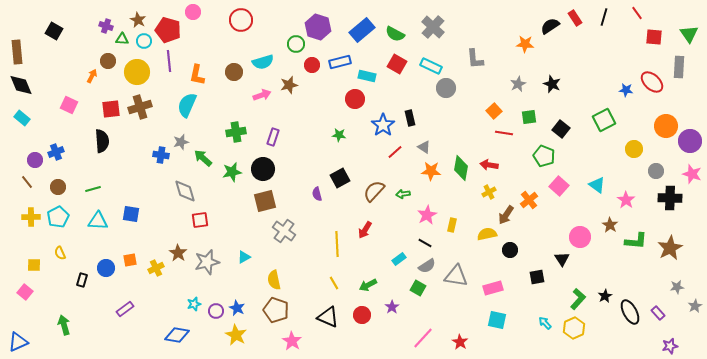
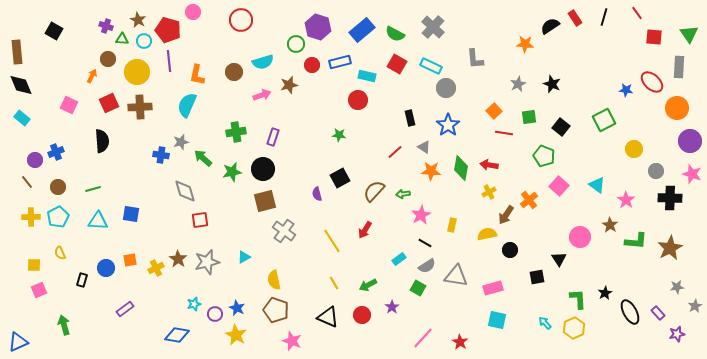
brown circle at (108, 61): moved 2 px up
red circle at (355, 99): moved 3 px right, 1 px down
brown cross at (140, 107): rotated 15 degrees clockwise
red square at (111, 109): moved 2 px left, 6 px up; rotated 18 degrees counterclockwise
blue star at (383, 125): moved 65 px right
orange circle at (666, 126): moved 11 px right, 18 px up
black square at (561, 129): moved 2 px up
pink star at (427, 215): moved 6 px left
yellow line at (337, 244): moved 5 px left, 3 px up; rotated 30 degrees counterclockwise
brown star at (178, 253): moved 6 px down
black triangle at (562, 259): moved 3 px left
pink square at (25, 292): moved 14 px right, 2 px up; rotated 28 degrees clockwise
black star at (605, 296): moved 3 px up
green L-shape at (578, 299): rotated 45 degrees counterclockwise
purple circle at (216, 311): moved 1 px left, 3 px down
pink star at (292, 341): rotated 12 degrees counterclockwise
purple star at (670, 346): moved 7 px right, 12 px up
